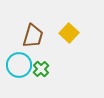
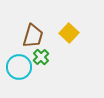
cyan circle: moved 2 px down
green cross: moved 12 px up
